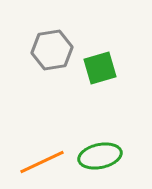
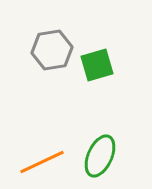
green square: moved 3 px left, 3 px up
green ellipse: rotated 54 degrees counterclockwise
